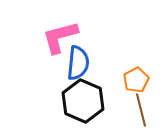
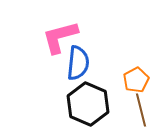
black hexagon: moved 5 px right, 3 px down
